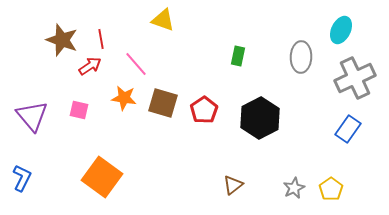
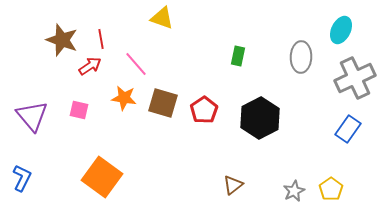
yellow triangle: moved 1 px left, 2 px up
gray star: moved 3 px down
